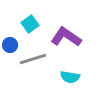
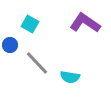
cyan square: rotated 24 degrees counterclockwise
purple L-shape: moved 19 px right, 14 px up
gray line: moved 4 px right, 4 px down; rotated 64 degrees clockwise
